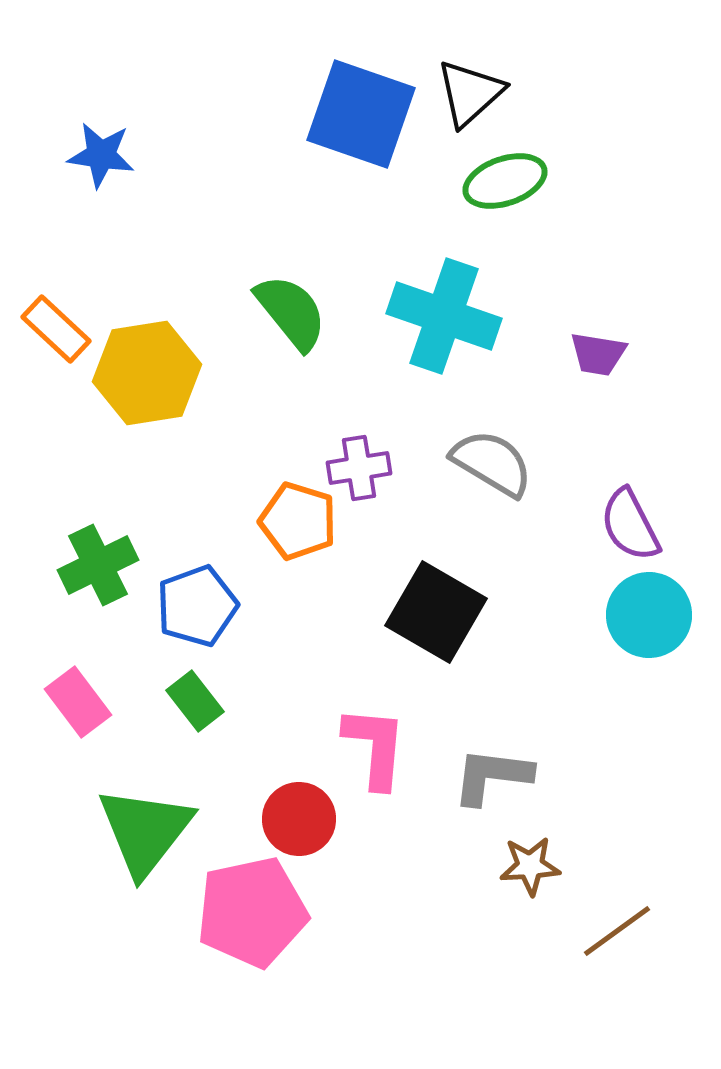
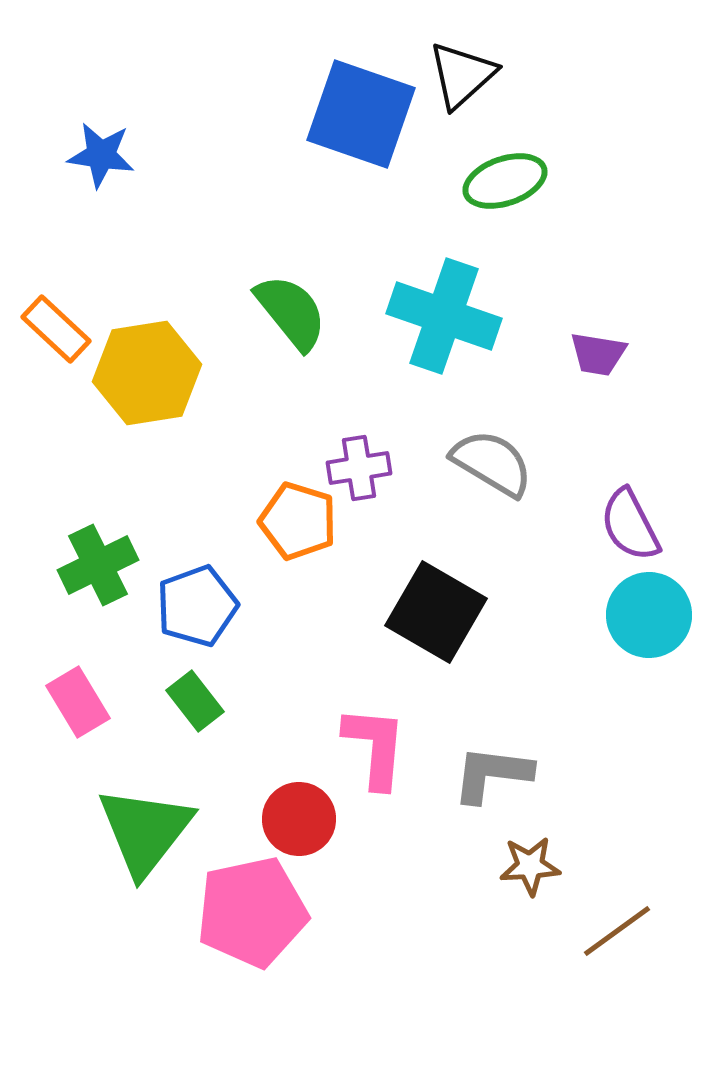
black triangle: moved 8 px left, 18 px up
pink rectangle: rotated 6 degrees clockwise
gray L-shape: moved 2 px up
